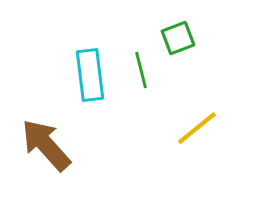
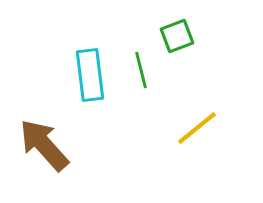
green square: moved 1 px left, 2 px up
brown arrow: moved 2 px left
